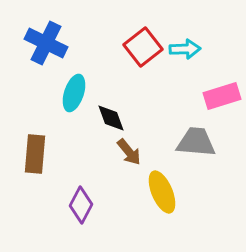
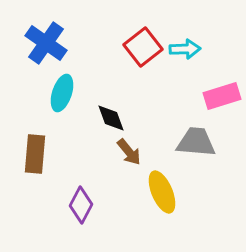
blue cross: rotated 9 degrees clockwise
cyan ellipse: moved 12 px left
